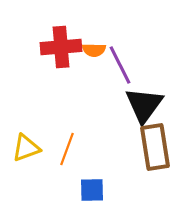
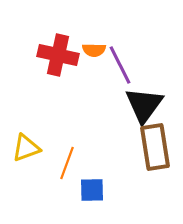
red cross: moved 3 px left, 8 px down; rotated 18 degrees clockwise
orange line: moved 14 px down
